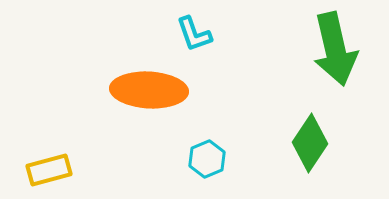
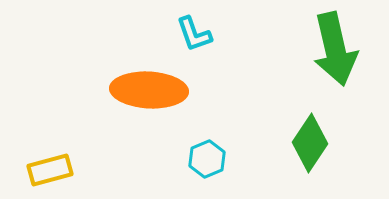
yellow rectangle: moved 1 px right
